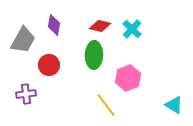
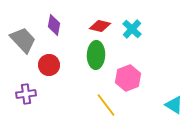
gray trapezoid: rotated 72 degrees counterclockwise
green ellipse: moved 2 px right
